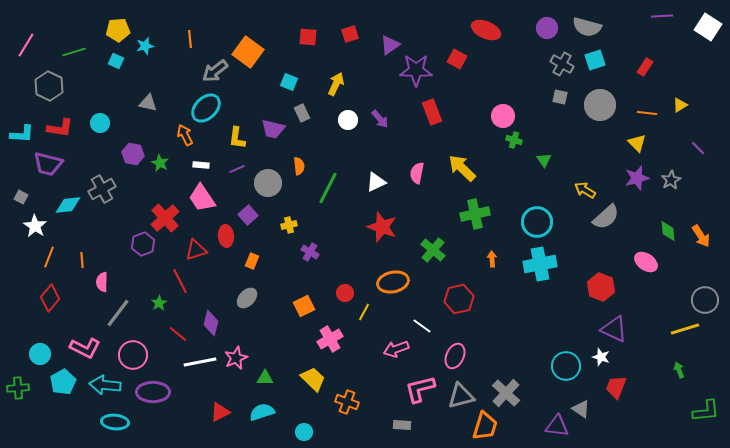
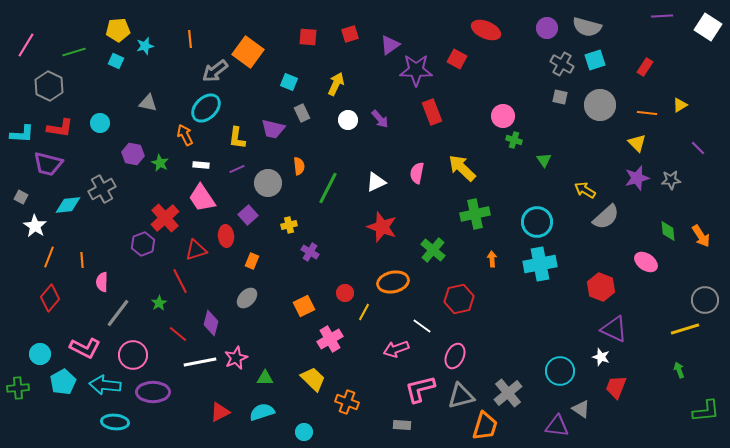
gray star at (671, 180): rotated 24 degrees clockwise
cyan circle at (566, 366): moved 6 px left, 5 px down
gray cross at (506, 393): moved 2 px right; rotated 8 degrees clockwise
